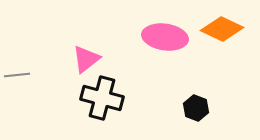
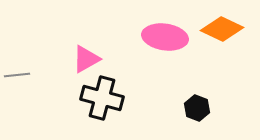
pink triangle: rotated 8 degrees clockwise
black hexagon: moved 1 px right
